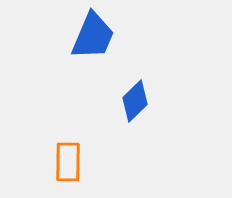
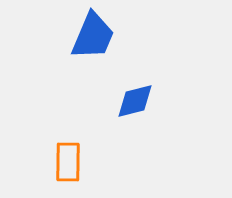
blue diamond: rotated 30 degrees clockwise
